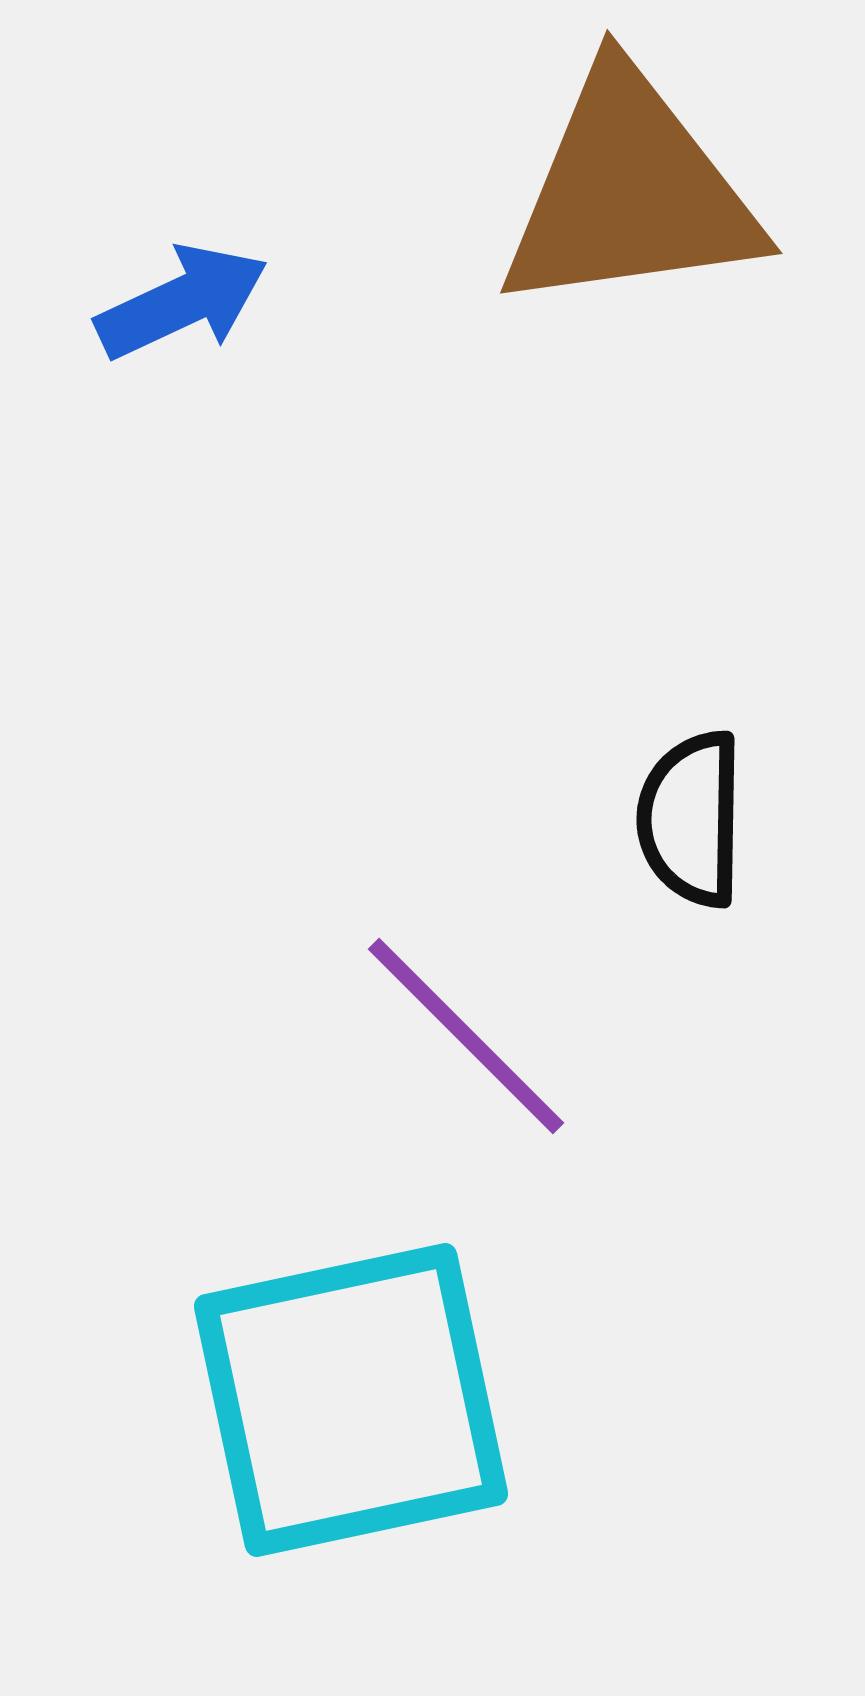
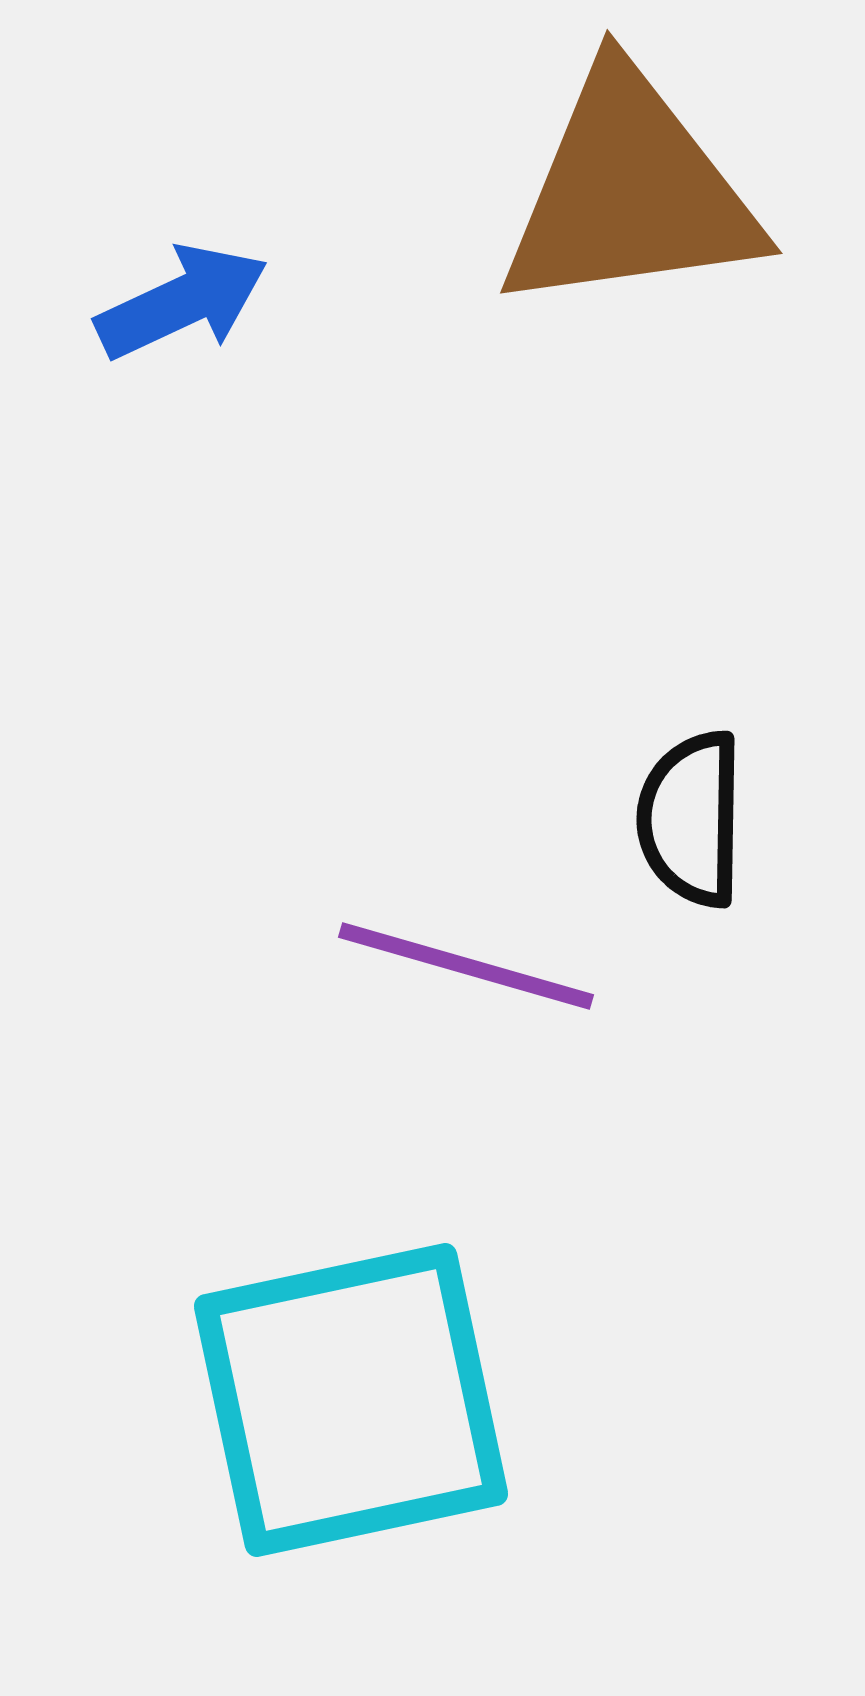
purple line: moved 70 px up; rotated 29 degrees counterclockwise
